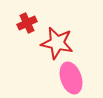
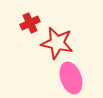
red cross: moved 3 px right
